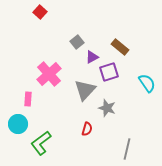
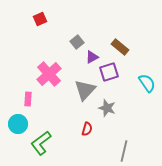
red square: moved 7 px down; rotated 24 degrees clockwise
gray line: moved 3 px left, 2 px down
